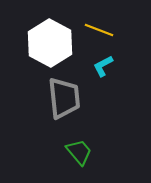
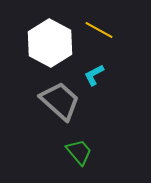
yellow line: rotated 8 degrees clockwise
cyan L-shape: moved 9 px left, 9 px down
gray trapezoid: moved 4 px left, 3 px down; rotated 42 degrees counterclockwise
